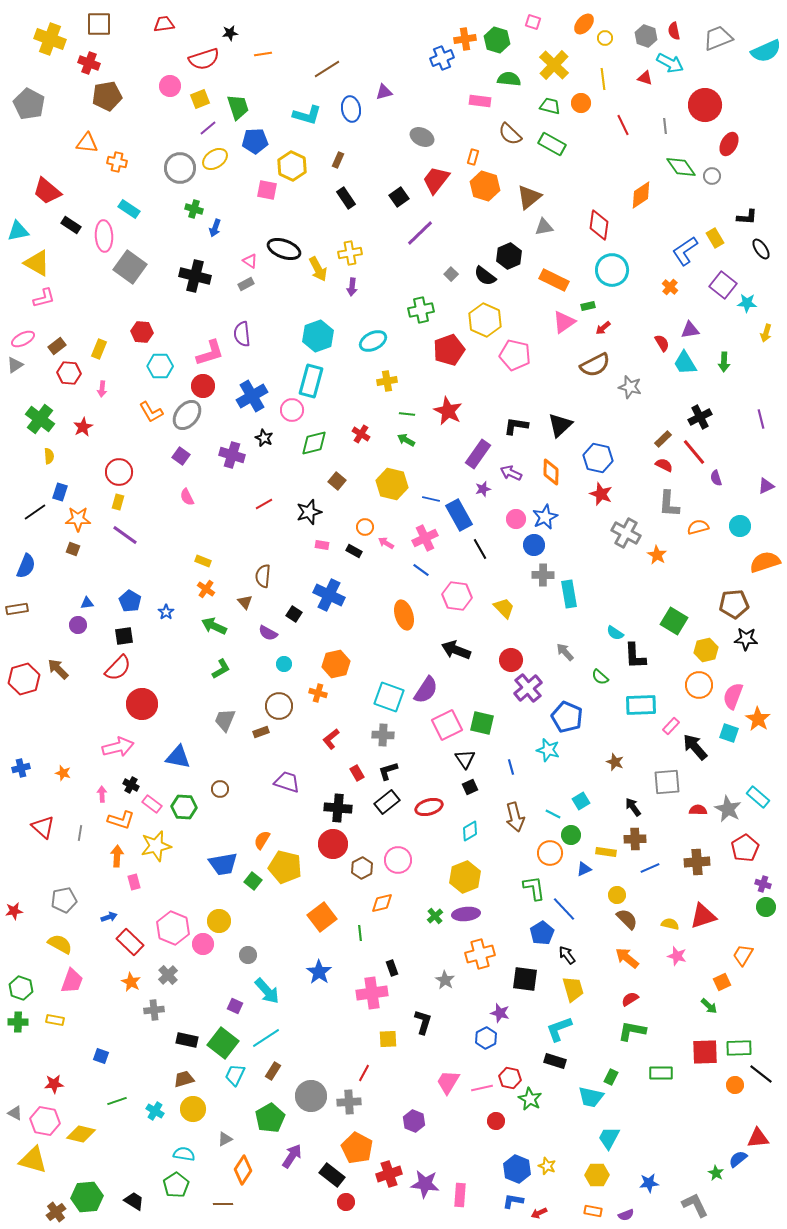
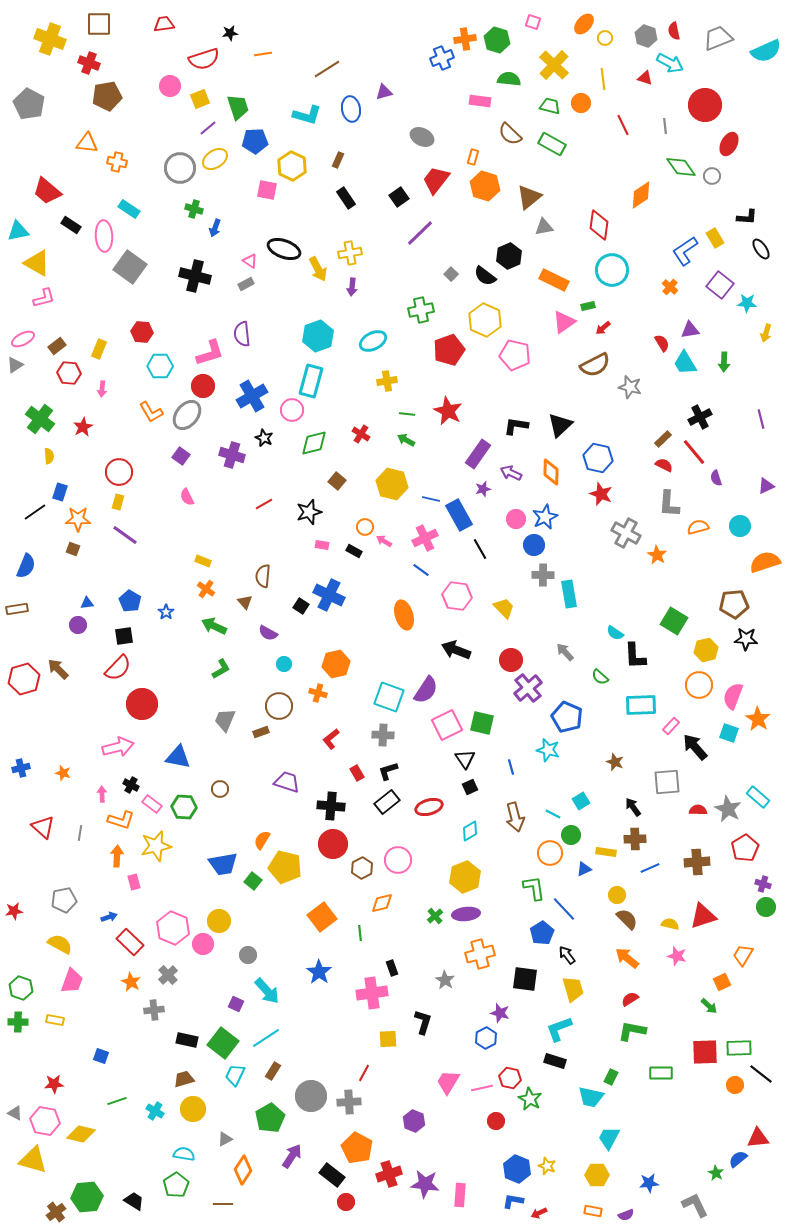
purple square at (723, 285): moved 3 px left
pink arrow at (386, 543): moved 2 px left, 2 px up
black square at (294, 614): moved 7 px right, 8 px up
black cross at (338, 808): moved 7 px left, 2 px up
purple square at (235, 1006): moved 1 px right, 2 px up
